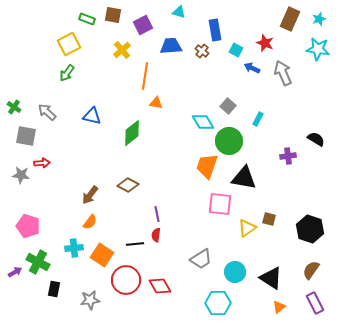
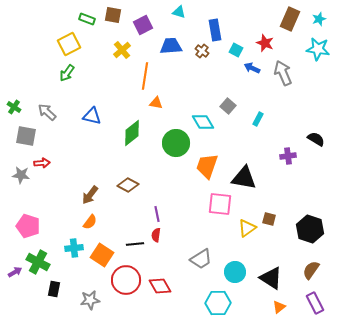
green circle at (229, 141): moved 53 px left, 2 px down
